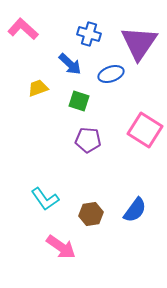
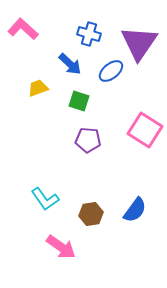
blue ellipse: moved 3 px up; rotated 20 degrees counterclockwise
